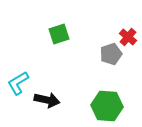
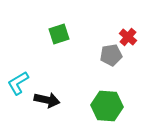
gray pentagon: moved 1 px down; rotated 10 degrees clockwise
